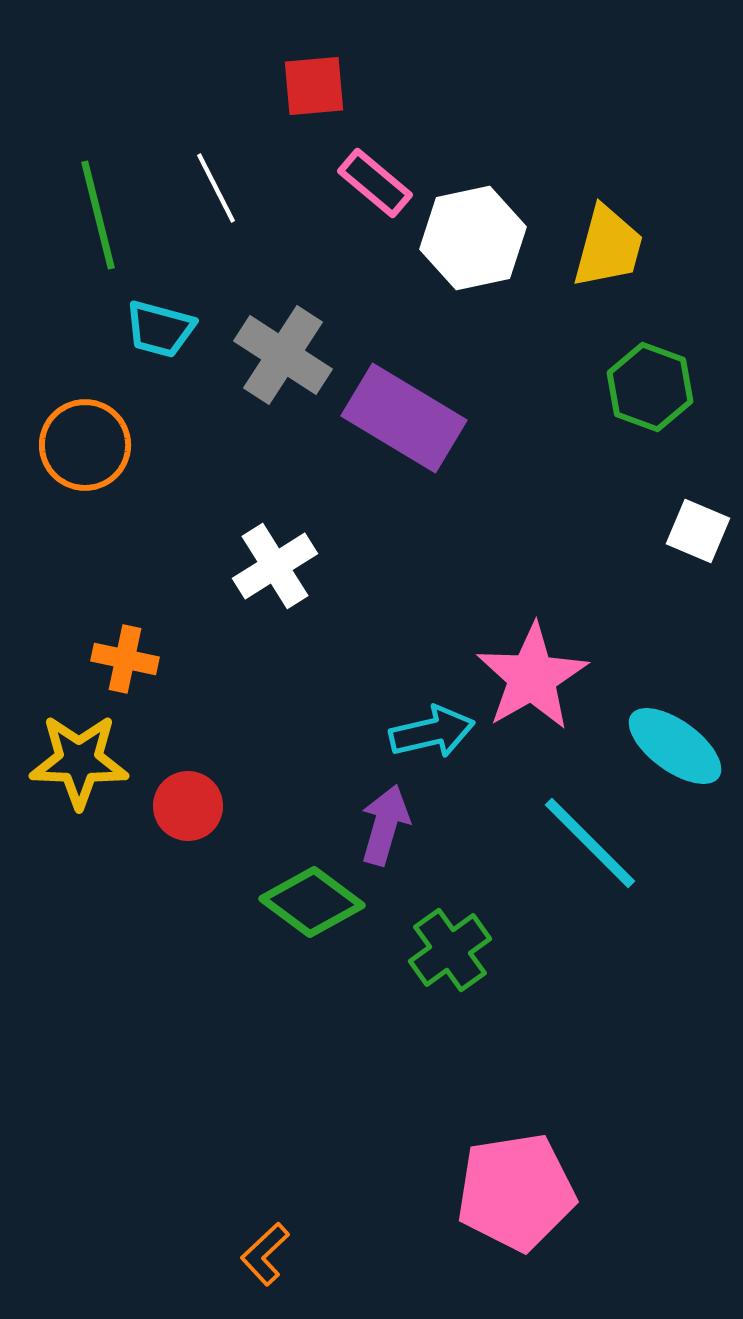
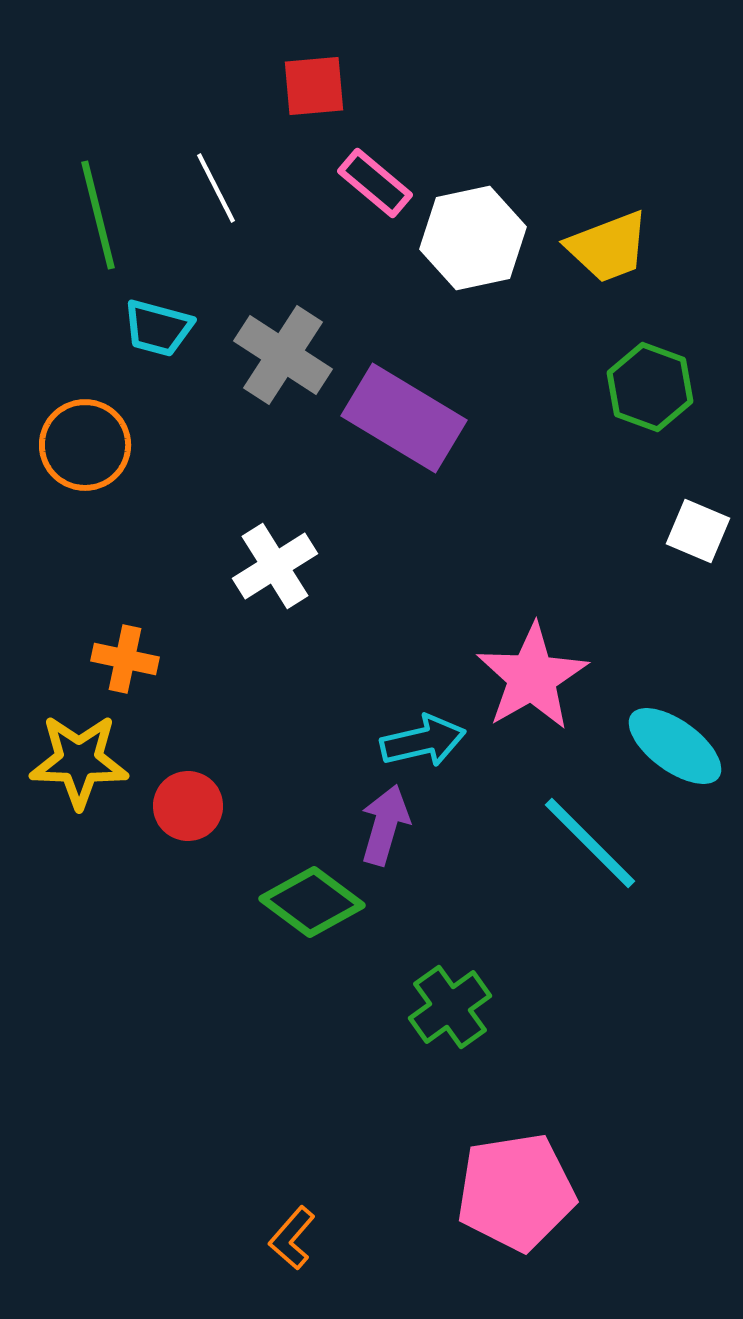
yellow trapezoid: rotated 54 degrees clockwise
cyan trapezoid: moved 2 px left, 1 px up
cyan arrow: moved 9 px left, 9 px down
green cross: moved 57 px down
orange L-shape: moved 27 px right, 16 px up; rotated 6 degrees counterclockwise
